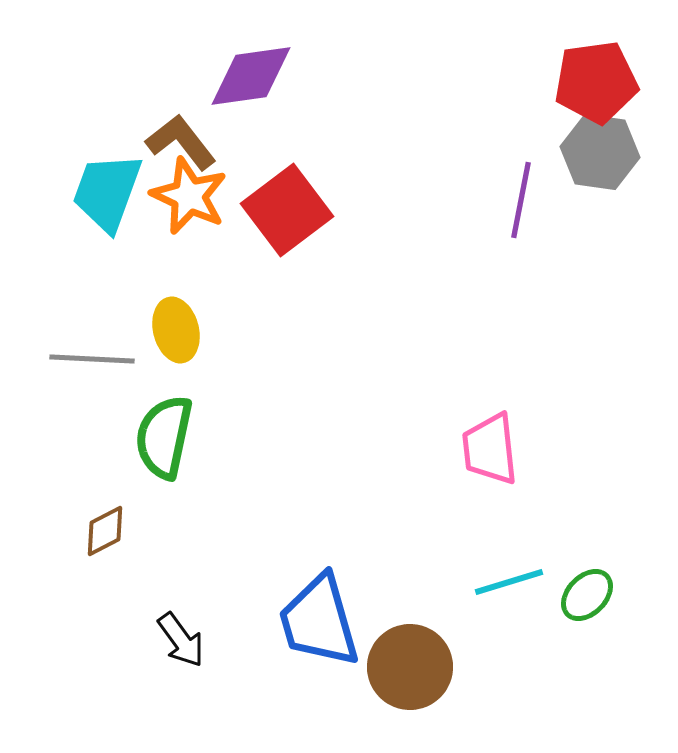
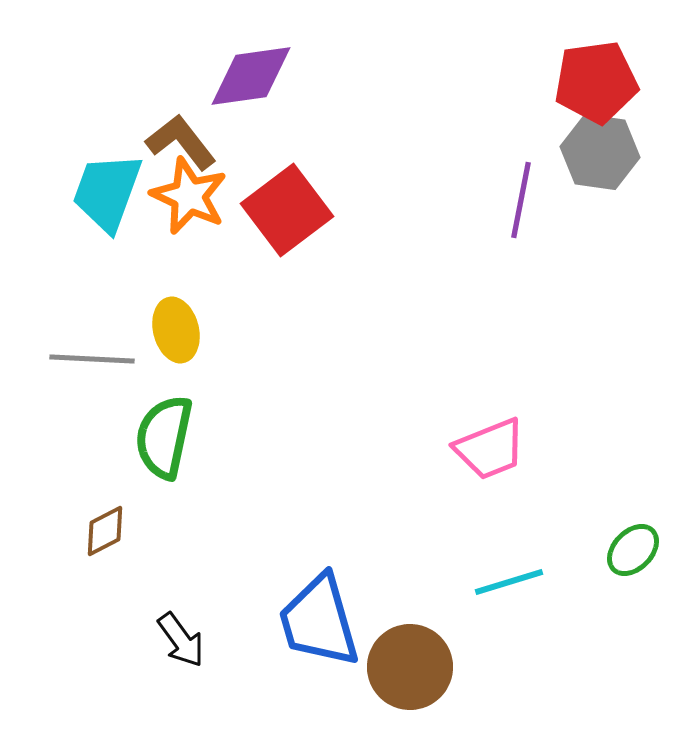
pink trapezoid: rotated 106 degrees counterclockwise
green ellipse: moved 46 px right, 45 px up
